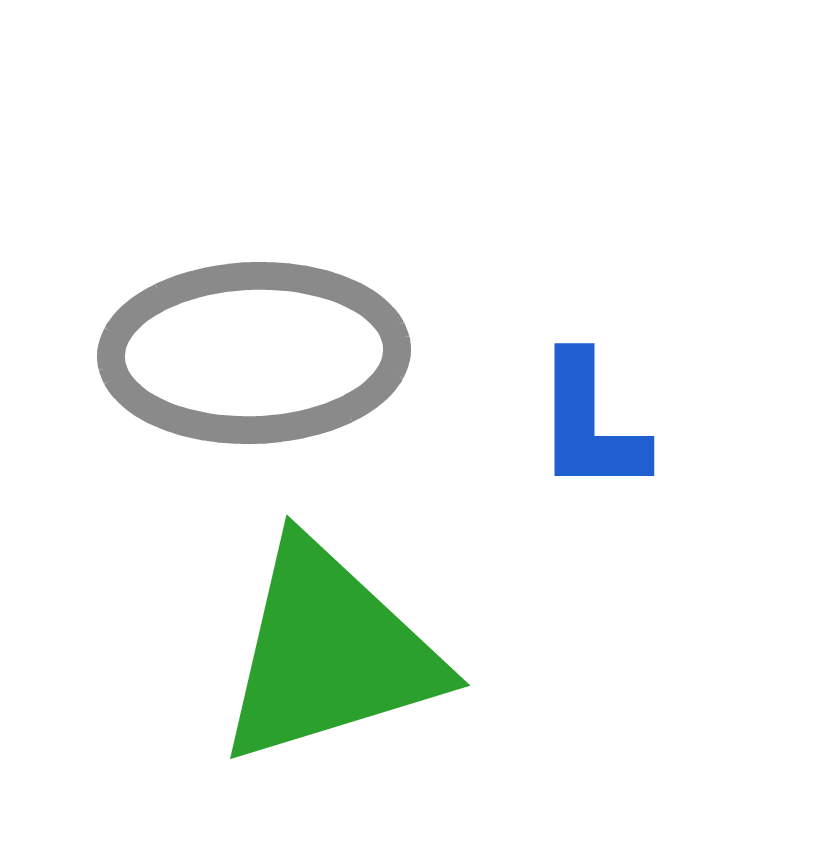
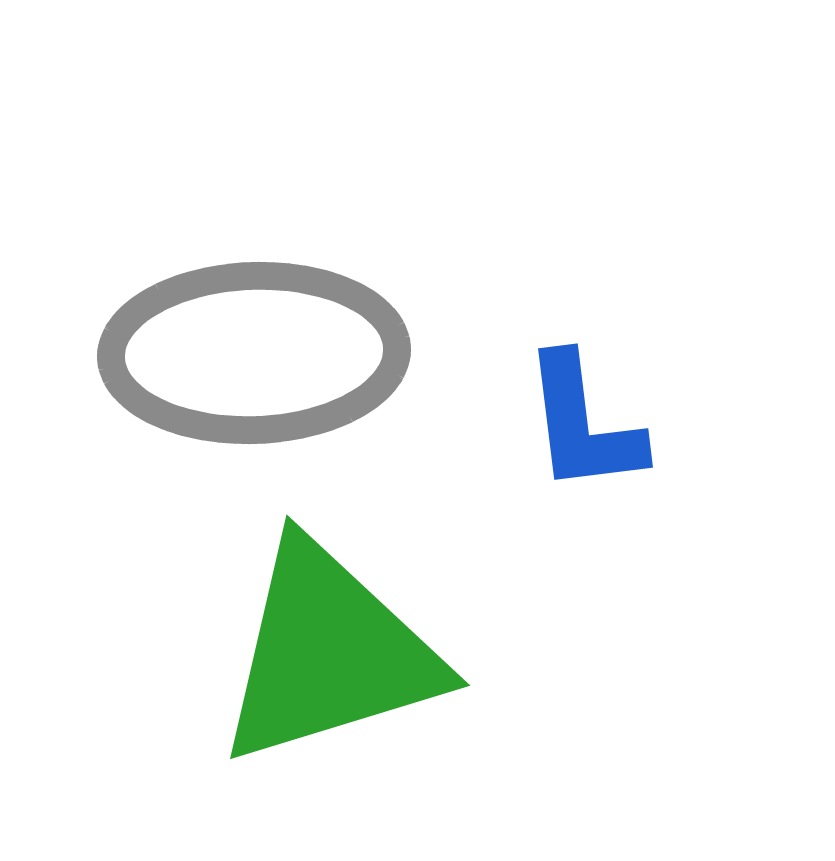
blue L-shape: moved 7 px left; rotated 7 degrees counterclockwise
